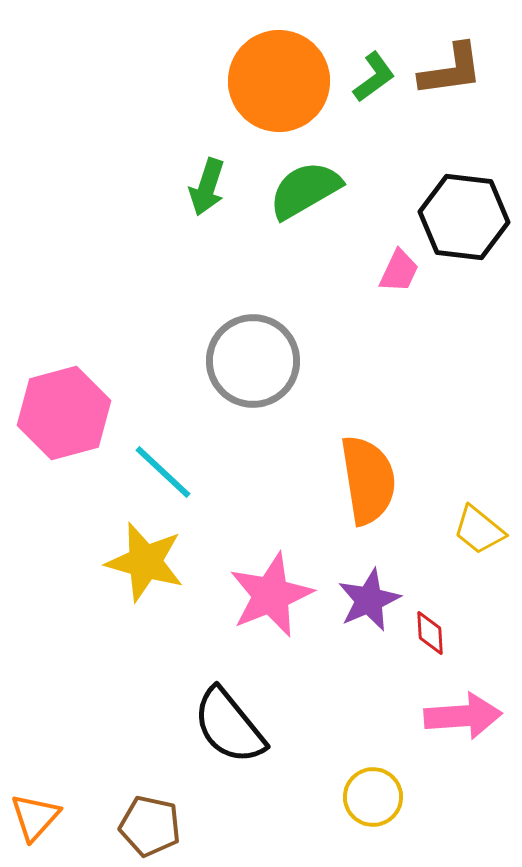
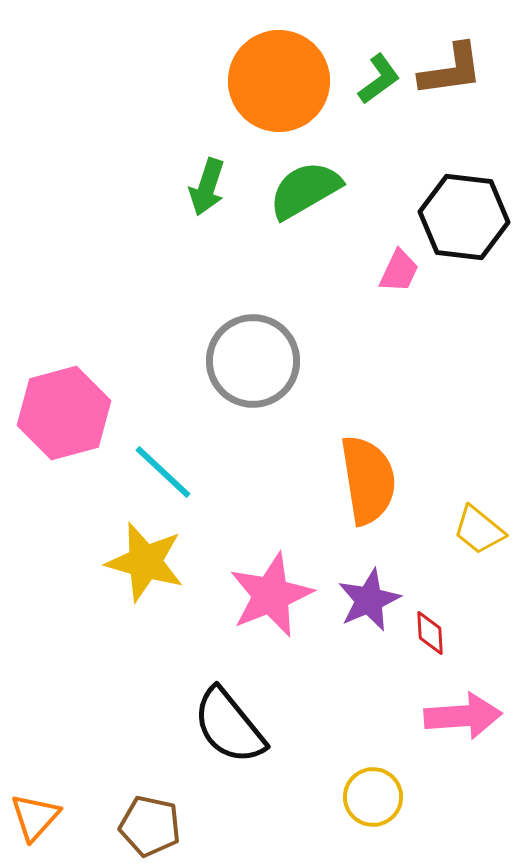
green L-shape: moved 5 px right, 2 px down
